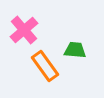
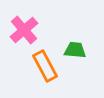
orange rectangle: rotated 8 degrees clockwise
